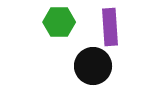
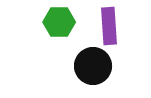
purple rectangle: moved 1 px left, 1 px up
